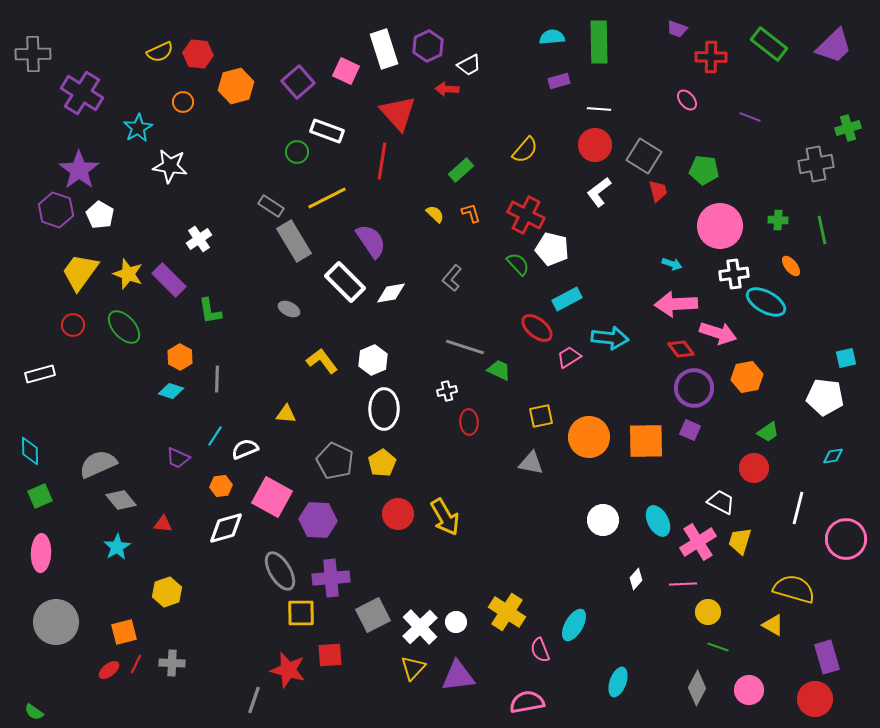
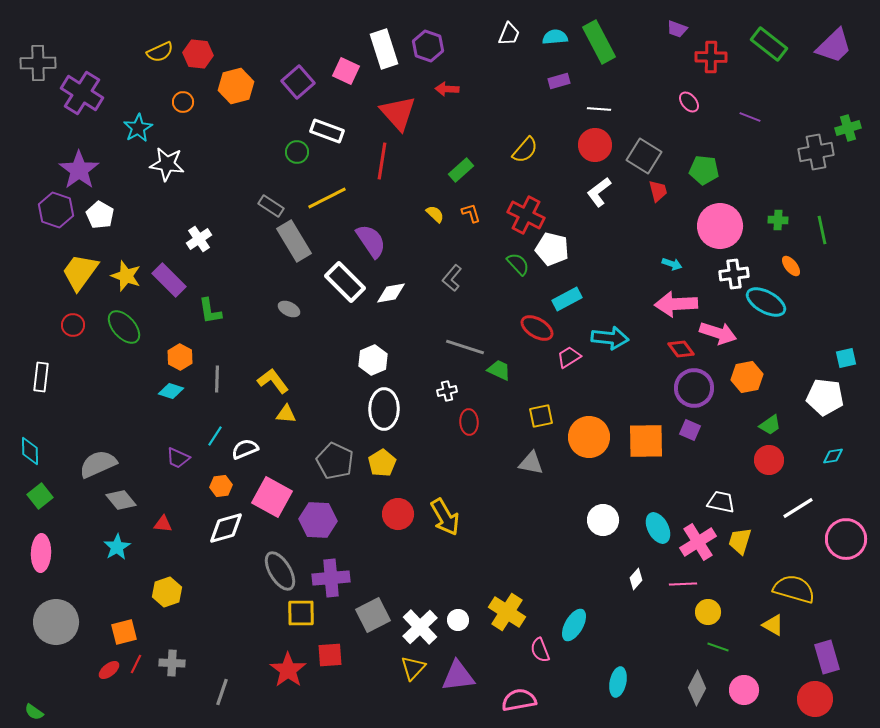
cyan semicircle at (552, 37): moved 3 px right
green rectangle at (599, 42): rotated 27 degrees counterclockwise
purple hexagon at (428, 46): rotated 16 degrees counterclockwise
gray cross at (33, 54): moved 5 px right, 9 px down
white trapezoid at (469, 65): moved 40 px right, 31 px up; rotated 40 degrees counterclockwise
pink ellipse at (687, 100): moved 2 px right, 2 px down
gray cross at (816, 164): moved 12 px up
white star at (170, 166): moved 3 px left, 2 px up
yellow star at (128, 274): moved 2 px left, 2 px down
red ellipse at (537, 328): rotated 8 degrees counterclockwise
yellow L-shape at (322, 361): moved 49 px left, 20 px down
white rectangle at (40, 374): moved 1 px right, 3 px down; rotated 68 degrees counterclockwise
green trapezoid at (768, 432): moved 2 px right, 7 px up
red circle at (754, 468): moved 15 px right, 8 px up
green square at (40, 496): rotated 15 degrees counterclockwise
white trapezoid at (721, 502): rotated 16 degrees counterclockwise
white line at (798, 508): rotated 44 degrees clockwise
cyan ellipse at (658, 521): moved 7 px down
white circle at (456, 622): moved 2 px right, 2 px up
red star at (288, 670): rotated 21 degrees clockwise
cyan ellipse at (618, 682): rotated 8 degrees counterclockwise
pink circle at (749, 690): moved 5 px left
gray line at (254, 700): moved 32 px left, 8 px up
pink semicircle at (527, 702): moved 8 px left, 2 px up
